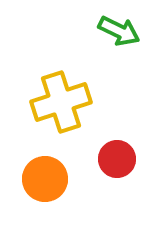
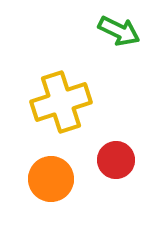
red circle: moved 1 px left, 1 px down
orange circle: moved 6 px right
